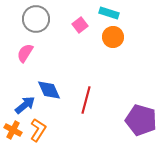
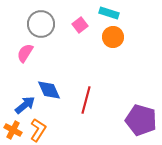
gray circle: moved 5 px right, 5 px down
